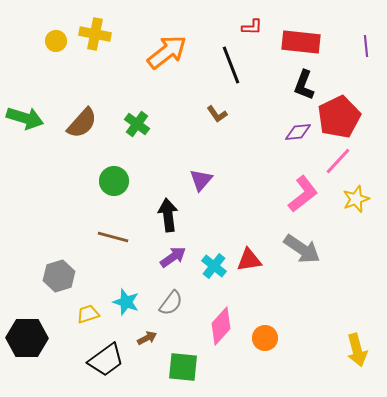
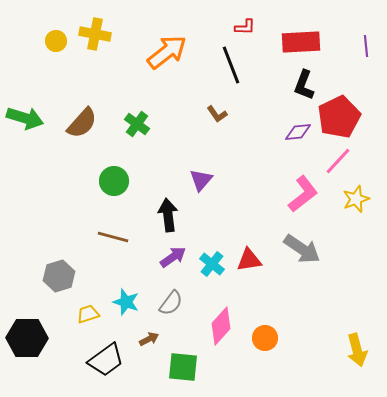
red L-shape: moved 7 px left
red rectangle: rotated 9 degrees counterclockwise
cyan cross: moved 2 px left, 2 px up
brown arrow: moved 2 px right, 1 px down
